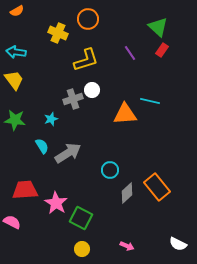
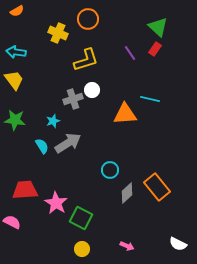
red rectangle: moved 7 px left, 1 px up
cyan line: moved 2 px up
cyan star: moved 2 px right, 2 px down
gray arrow: moved 10 px up
